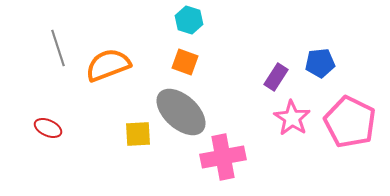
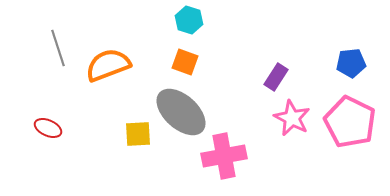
blue pentagon: moved 31 px right
pink star: rotated 6 degrees counterclockwise
pink cross: moved 1 px right, 1 px up
